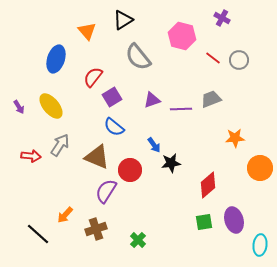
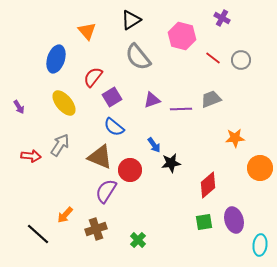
black triangle: moved 8 px right
gray circle: moved 2 px right
yellow ellipse: moved 13 px right, 3 px up
brown triangle: moved 3 px right
